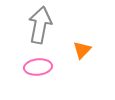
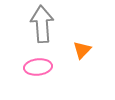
gray arrow: moved 2 px right, 1 px up; rotated 15 degrees counterclockwise
